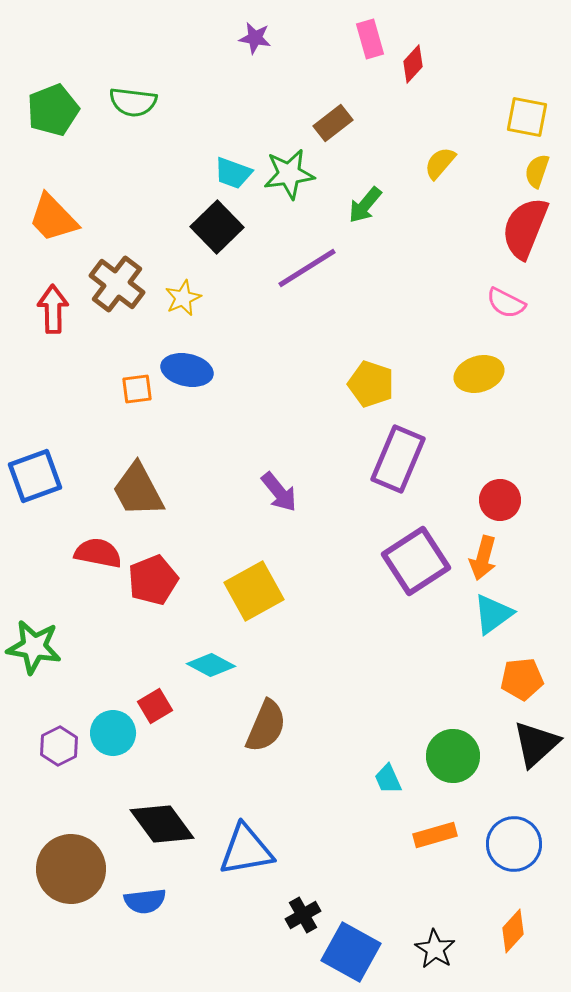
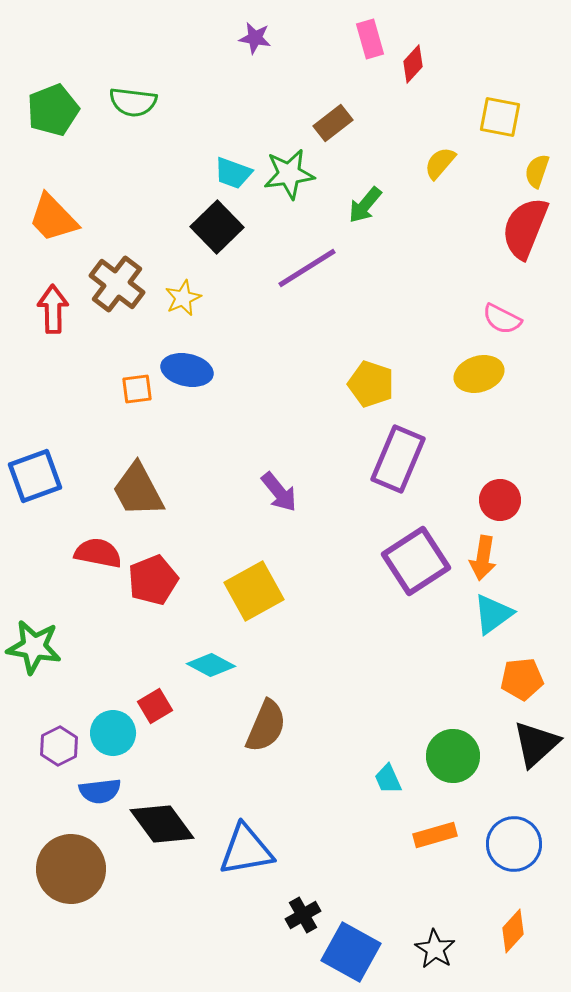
yellow square at (527, 117): moved 27 px left
pink semicircle at (506, 303): moved 4 px left, 16 px down
orange arrow at (483, 558): rotated 6 degrees counterclockwise
blue semicircle at (145, 901): moved 45 px left, 110 px up
